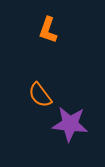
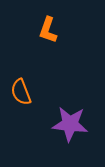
orange semicircle: moved 19 px left, 3 px up; rotated 16 degrees clockwise
